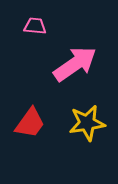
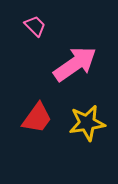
pink trapezoid: rotated 40 degrees clockwise
red trapezoid: moved 7 px right, 5 px up
